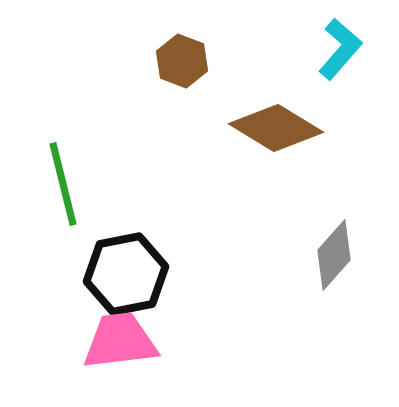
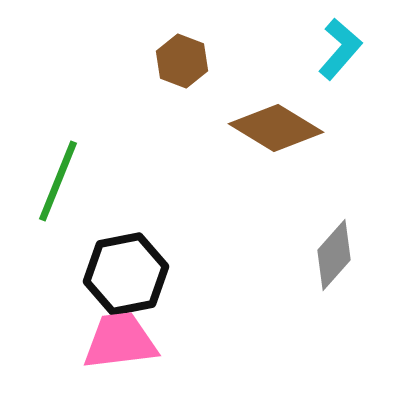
green line: moved 5 px left, 3 px up; rotated 36 degrees clockwise
